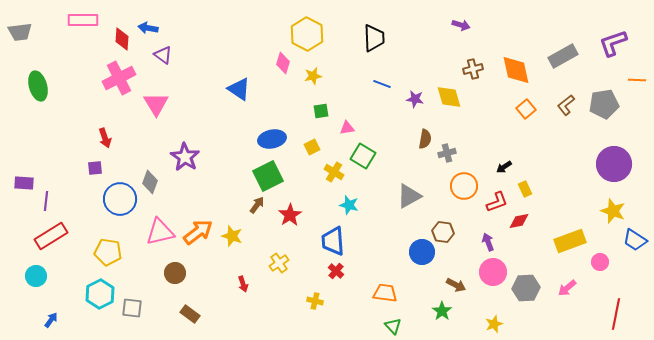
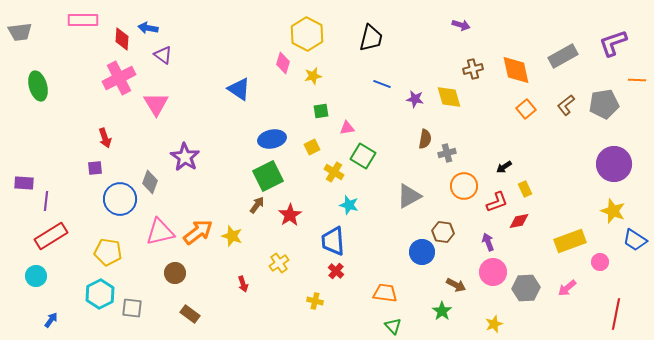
black trapezoid at (374, 38): moved 3 px left; rotated 16 degrees clockwise
